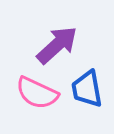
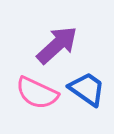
blue trapezoid: rotated 135 degrees clockwise
